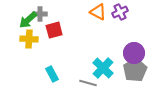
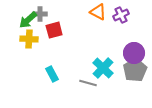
purple cross: moved 1 px right, 3 px down
